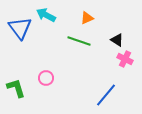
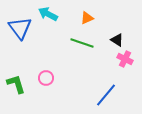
cyan arrow: moved 2 px right, 1 px up
green line: moved 3 px right, 2 px down
green L-shape: moved 4 px up
